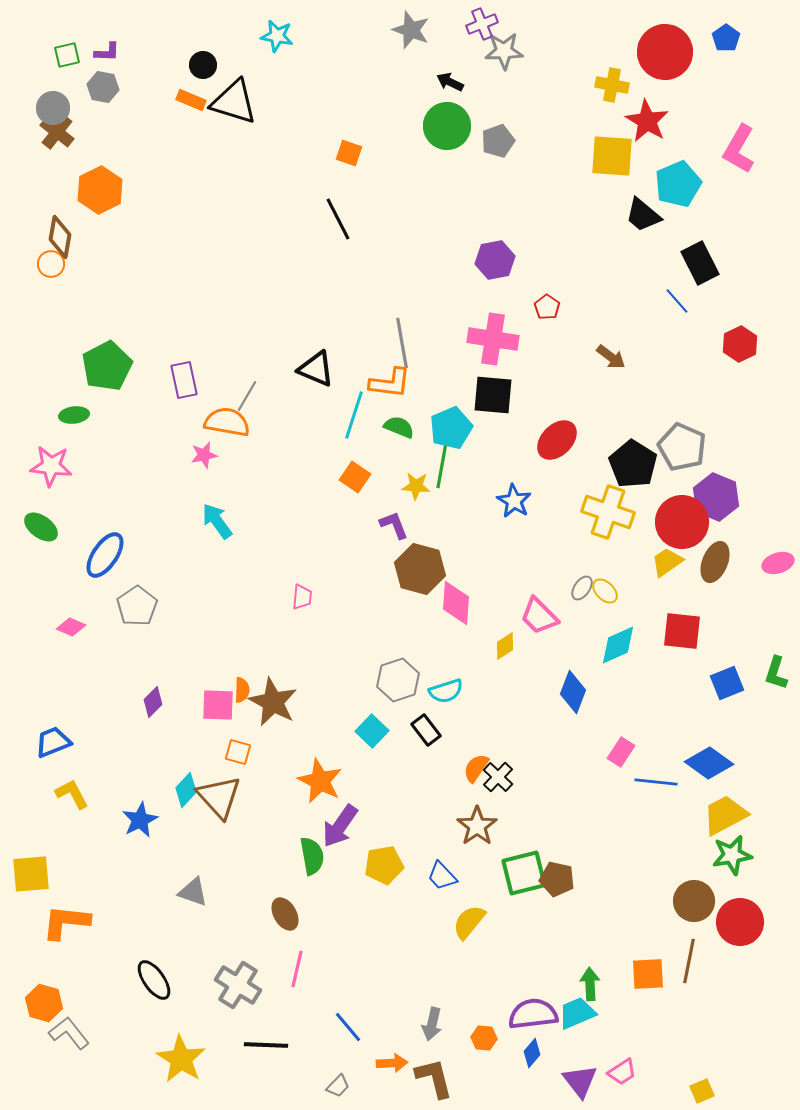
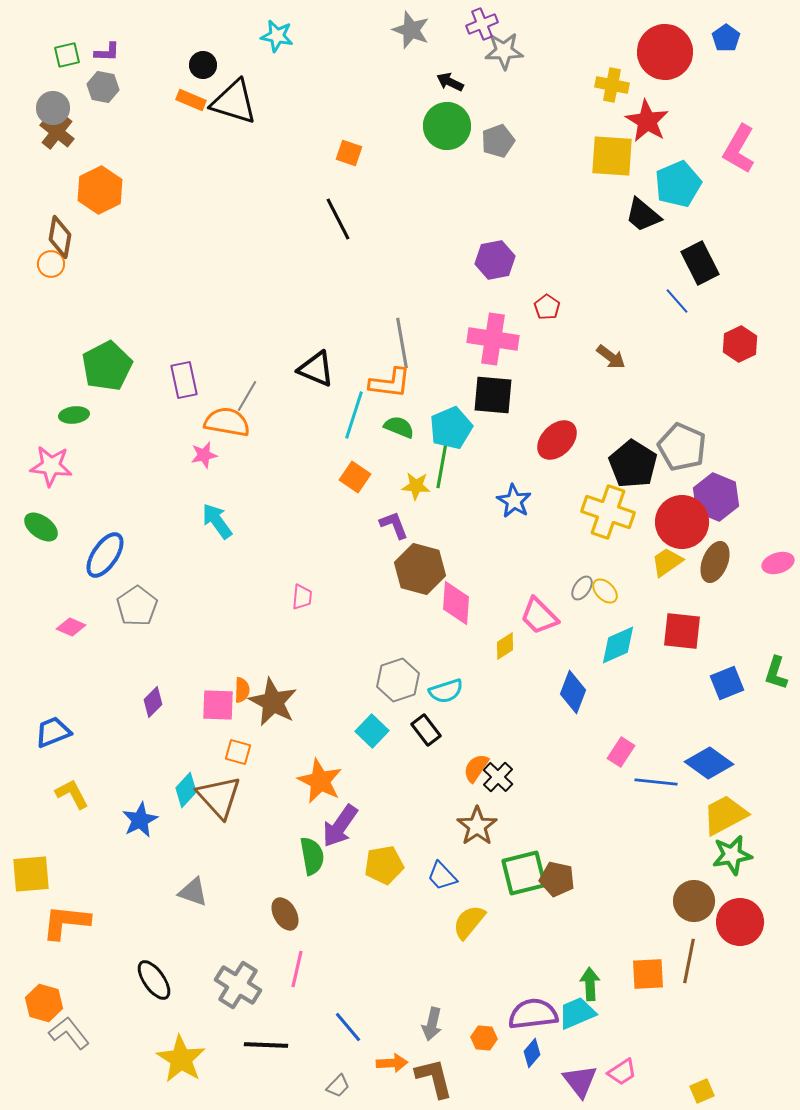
blue trapezoid at (53, 742): moved 10 px up
